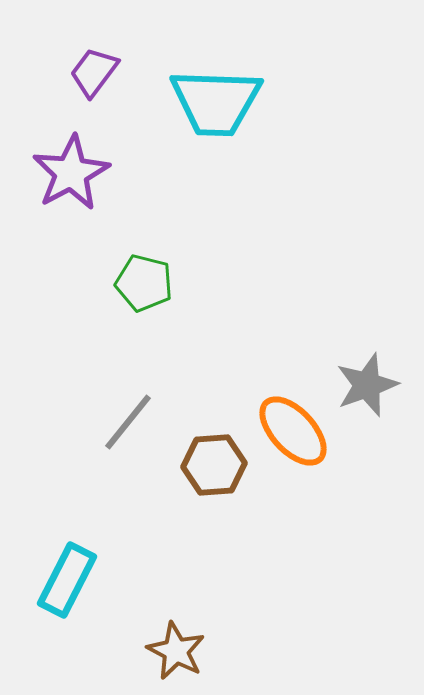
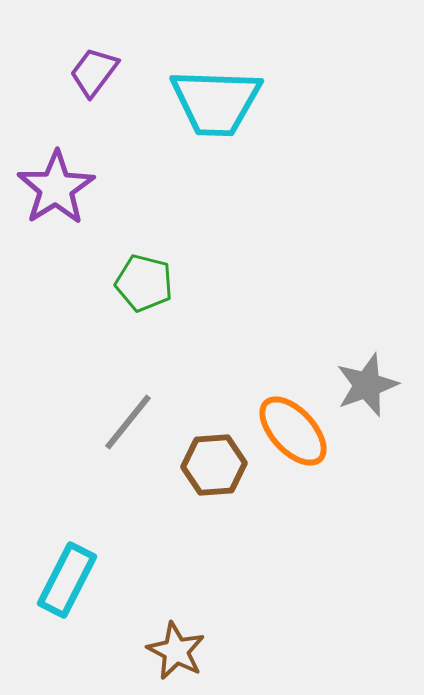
purple star: moved 15 px left, 15 px down; rotated 4 degrees counterclockwise
